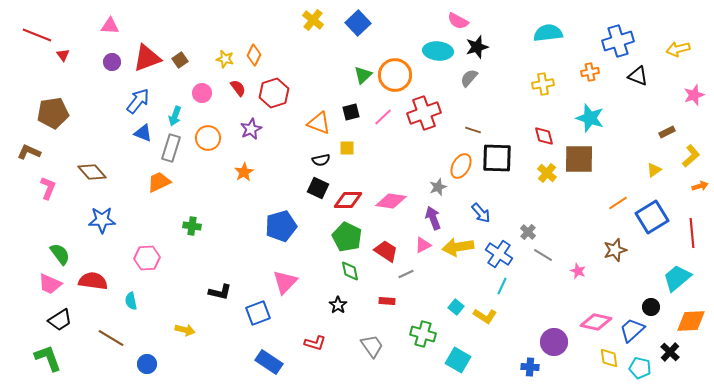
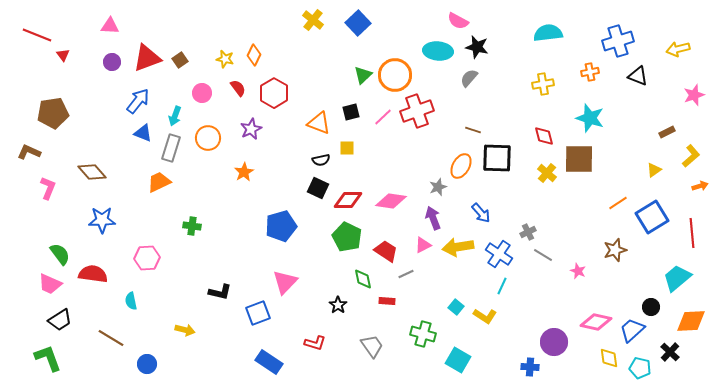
black star at (477, 47): rotated 30 degrees clockwise
red hexagon at (274, 93): rotated 12 degrees counterclockwise
red cross at (424, 113): moved 7 px left, 2 px up
gray cross at (528, 232): rotated 21 degrees clockwise
green diamond at (350, 271): moved 13 px right, 8 px down
red semicircle at (93, 281): moved 7 px up
